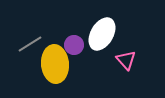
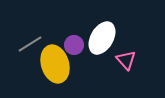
white ellipse: moved 4 px down
yellow ellipse: rotated 12 degrees counterclockwise
